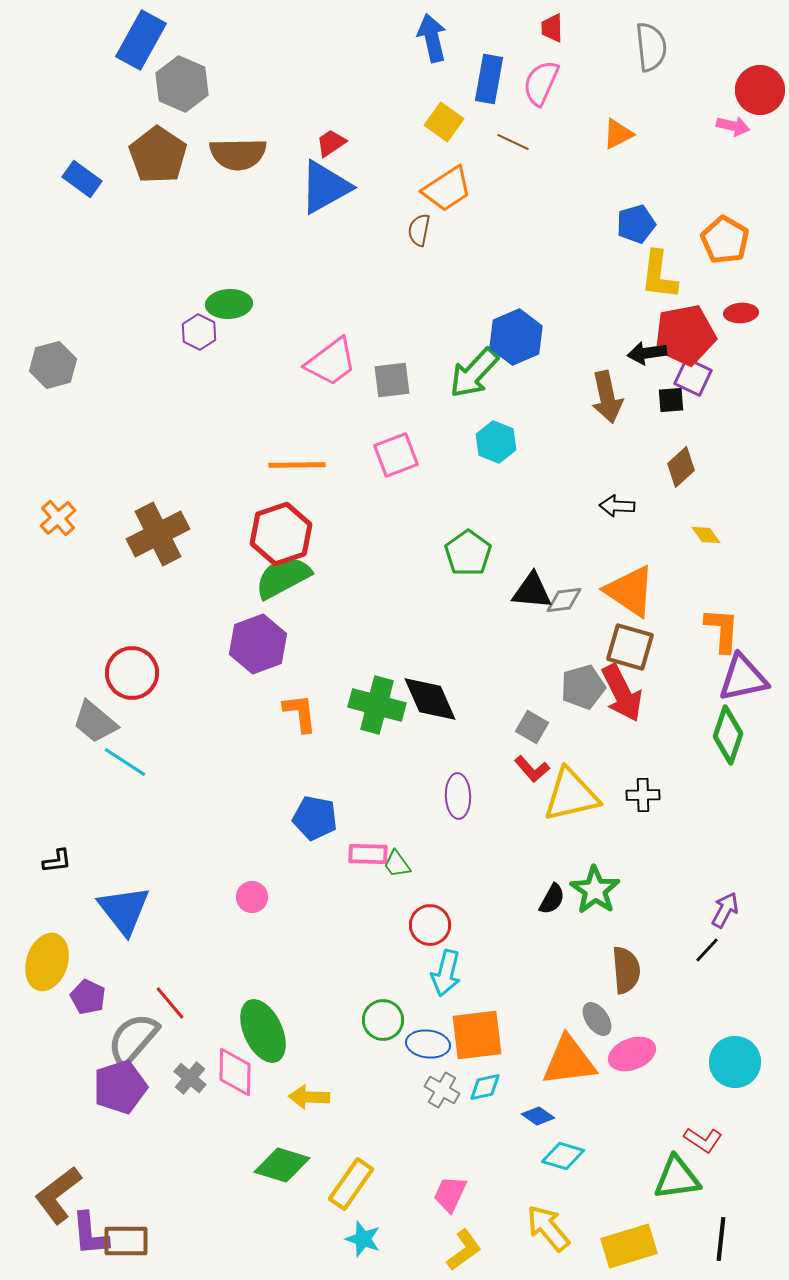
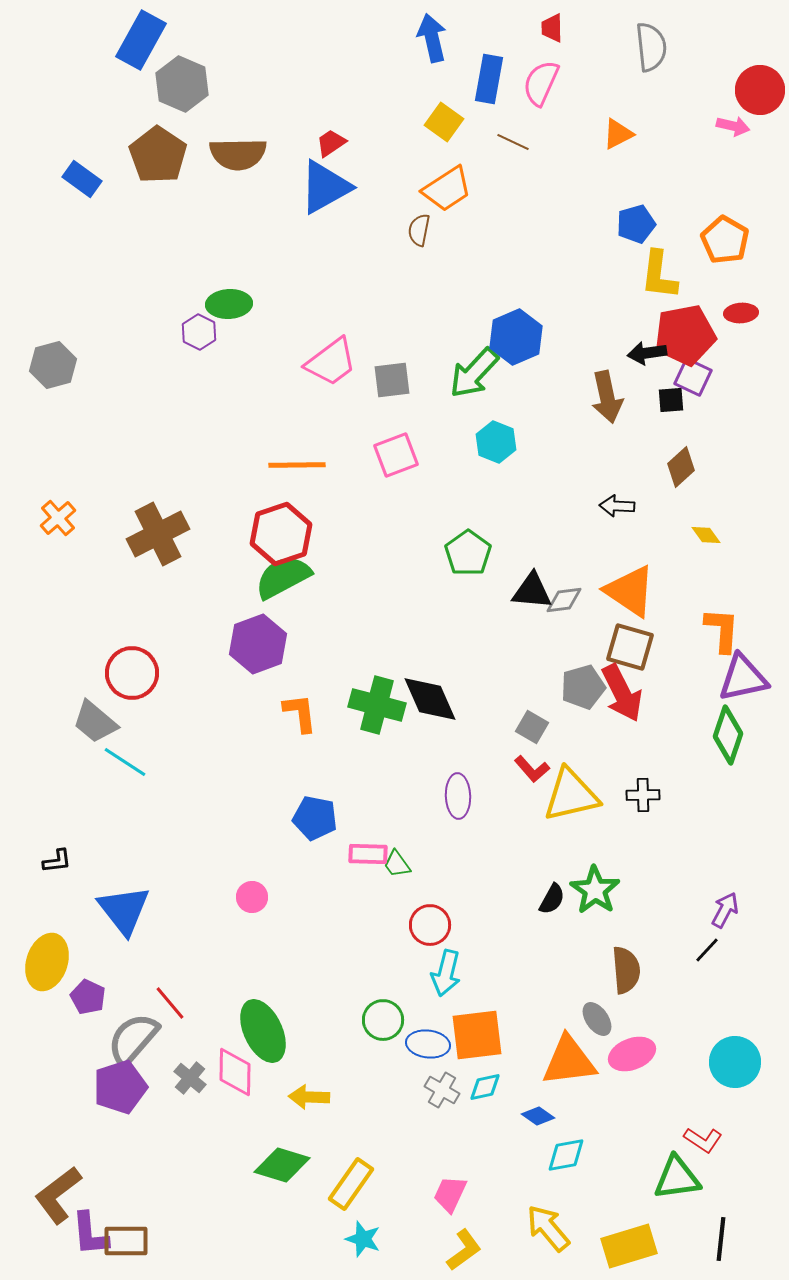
cyan diamond at (563, 1156): moved 3 px right, 1 px up; rotated 27 degrees counterclockwise
